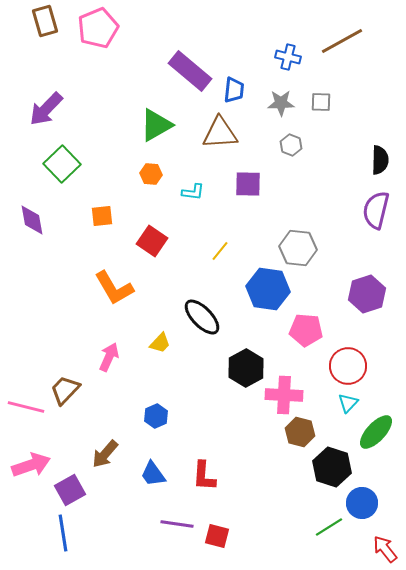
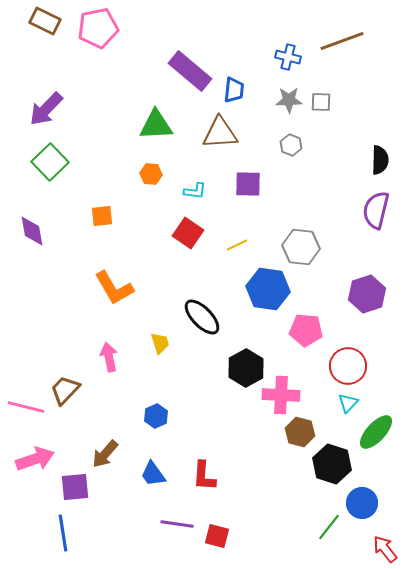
brown rectangle at (45, 21): rotated 48 degrees counterclockwise
pink pentagon at (98, 28): rotated 12 degrees clockwise
brown line at (342, 41): rotated 9 degrees clockwise
gray star at (281, 103): moved 8 px right, 3 px up
green triangle at (156, 125): rotated 27 degrees clockwise
green square at (62, 164): moved 12 px left, 2 px up
cyan L-shape at (193, 192): moved 2 px right, 1 px up
purple diamond at (32, 220): moved 11 px down
red square at (152, 241): moved 36 px right, 8 px up
gray hexagon at (298, 248): moved 3 px right, 1 px up
yellow line at (220, 251): moved 17 px right, 6 px up; rotated 25 degrees clockwise
yellow trapezoid at (160, 343): rotated 60 degrees counterclockwise
pink arrow at (109, 357): rotated 36 degrees counterclockwise
pink cross at (284, 395): moved 3 px left
pink arrow at (31, 465): moved 4 px right, 6 px up
black hexagon at (332, 467): moved 3 px up
purple square at (70, 490): moved 5 px right, 3 px up; rotated 24 degrees clockwise
green line at (329, 527): rotated 20 degrees counterclockwise
